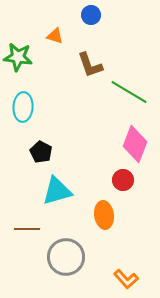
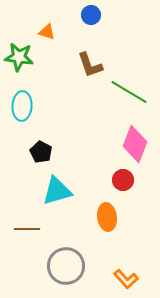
orange triangle: moved 8 px left, 4 px up
green star: moved 1 px right
cyan ellipse: moved 1 px left, 1 px up
orange ellipse: moved 3 px right, 2 px down
gray circle: moved 9 px down
